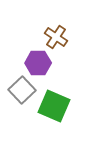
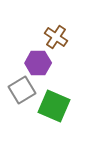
gray square: rotated 12 degrees clockwise
